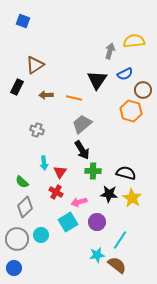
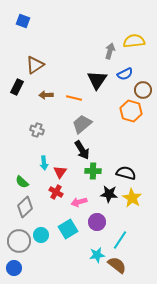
cyan square: moved 7 px down
gray circle: moved 2 px right, 2 px down
